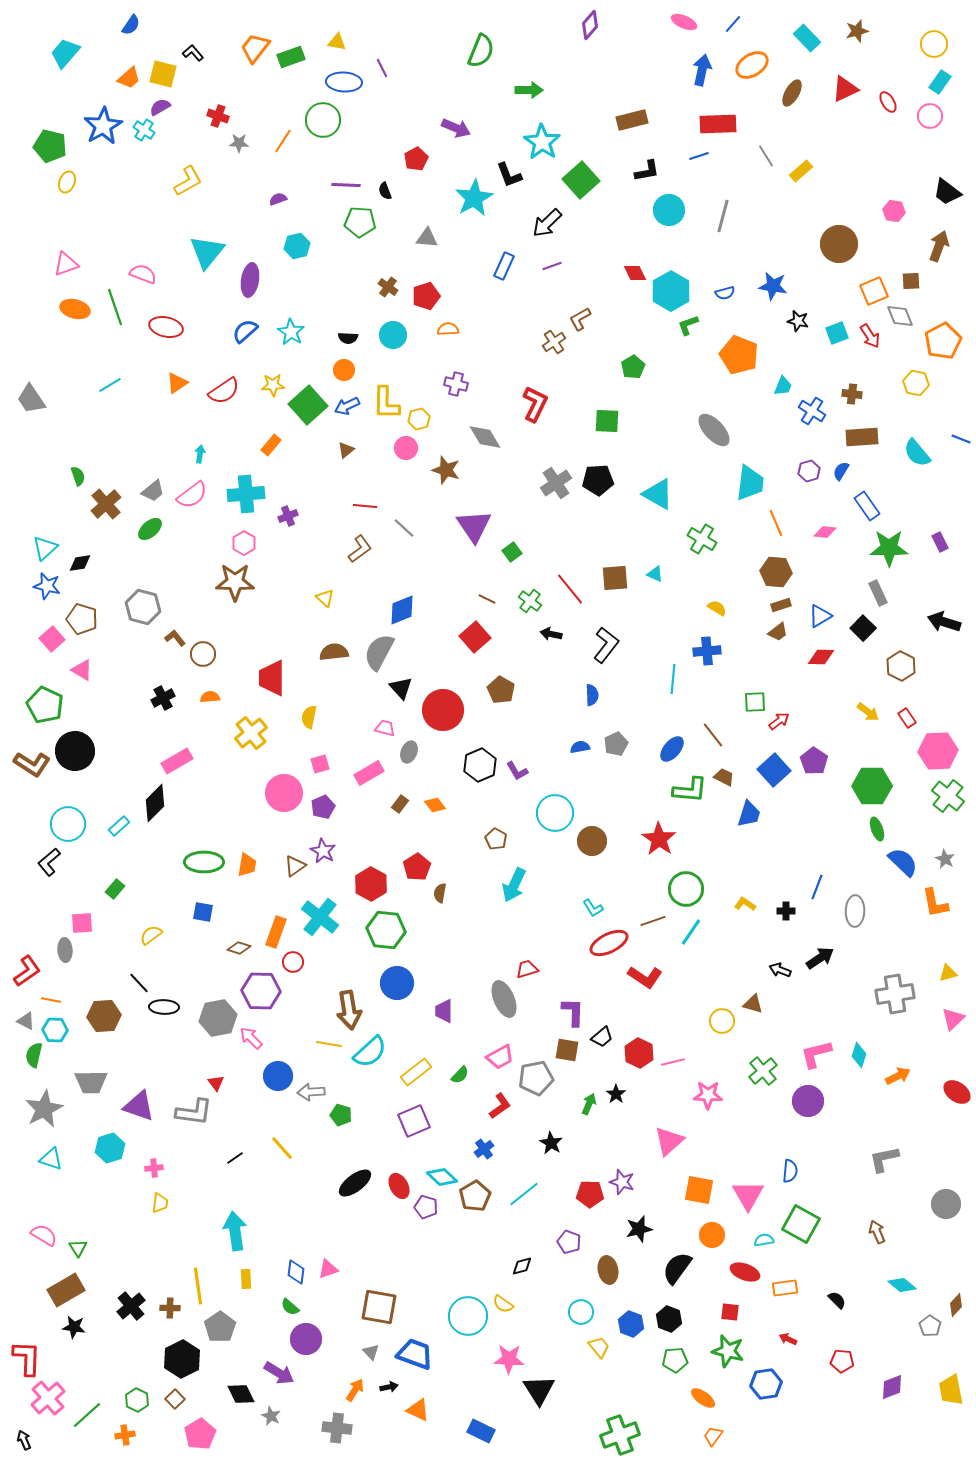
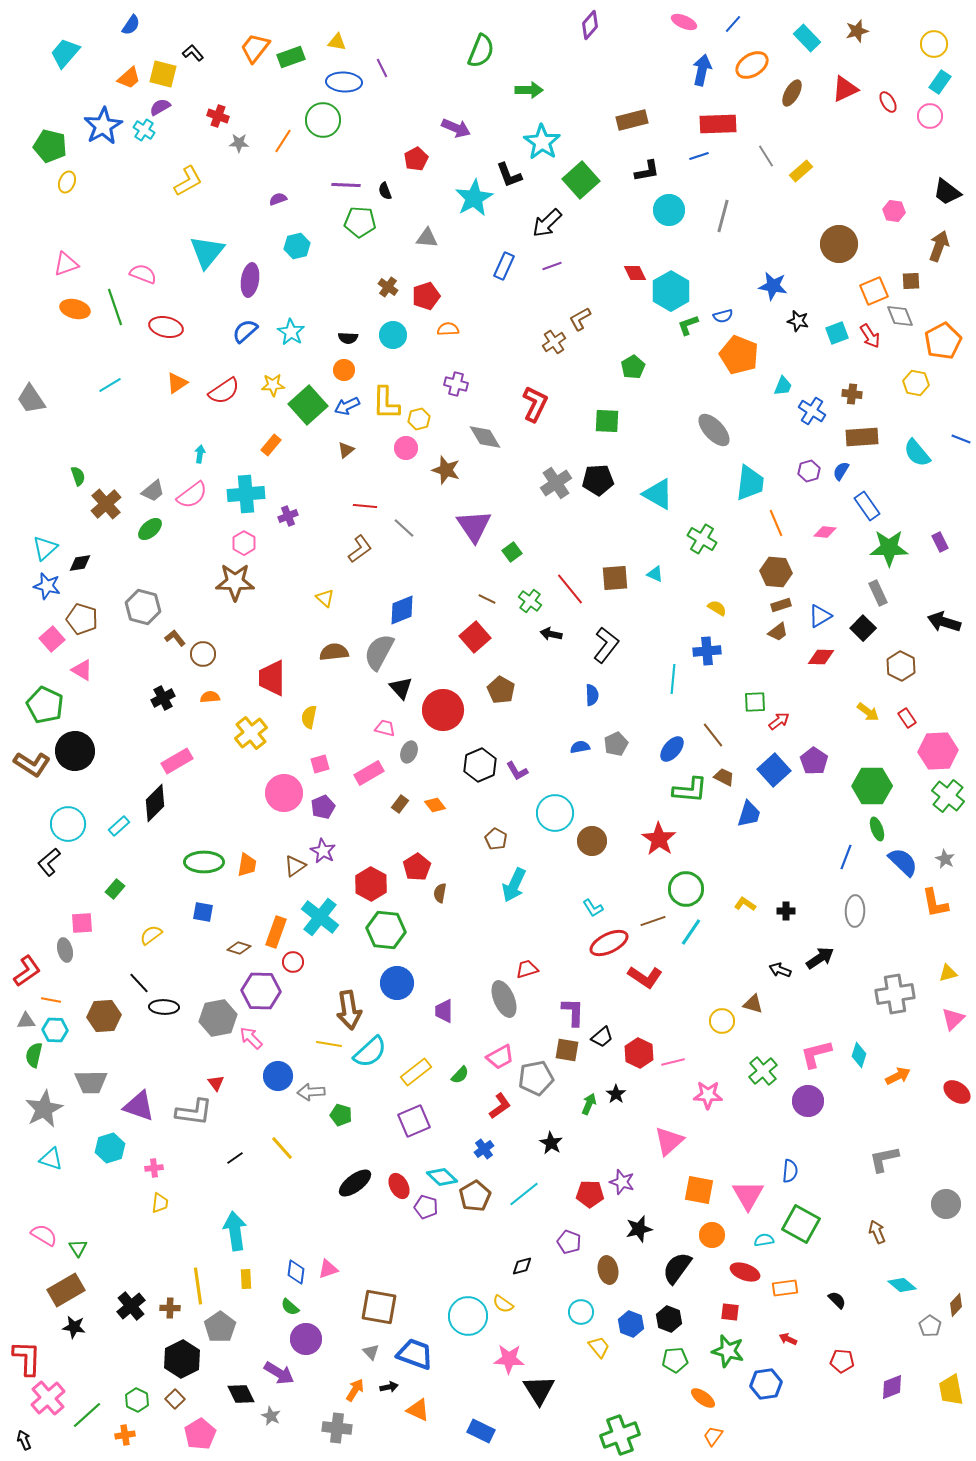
blue semicircle at (725, 293): moved 2 px left, 23 px down
blue line at (817, 887): moved 29 px right, 30 px up
gray ellipse at (65, 950): rotated 10 degrees counterclockwise
gray triangle at (26, 1021): rotated 30 degrees counterclockwise
